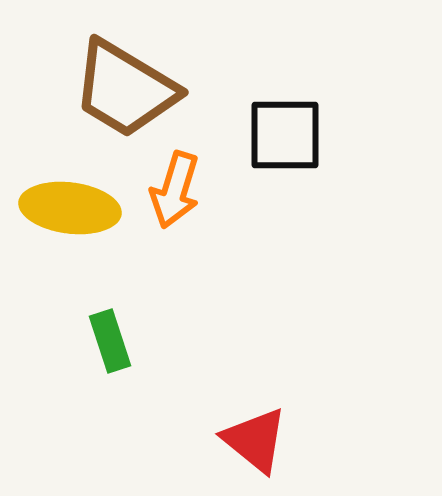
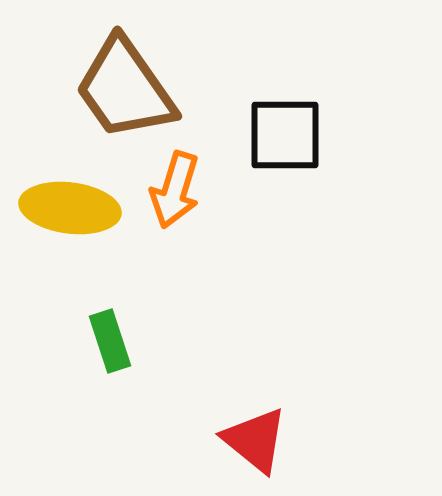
brown trapezoid: rotated 24 degrees clockwise
